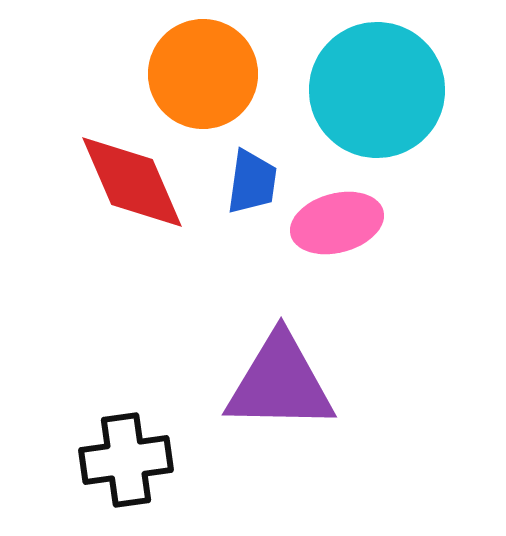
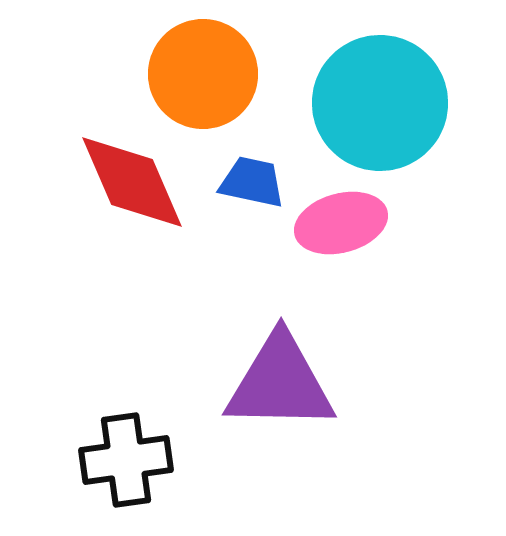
cyan circle: moved 3 px right, 13 px down
blue trapezoid: rotated 86 degrees counterclockwise
pink ellipse: moved 4 px right
